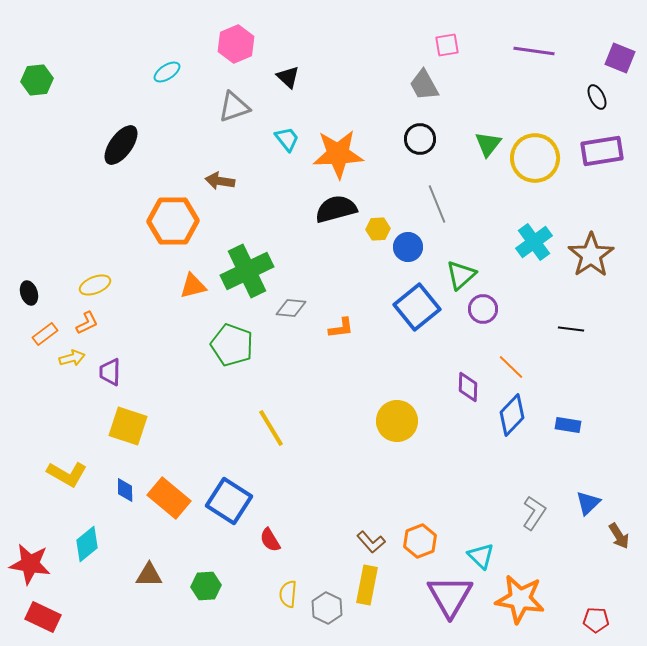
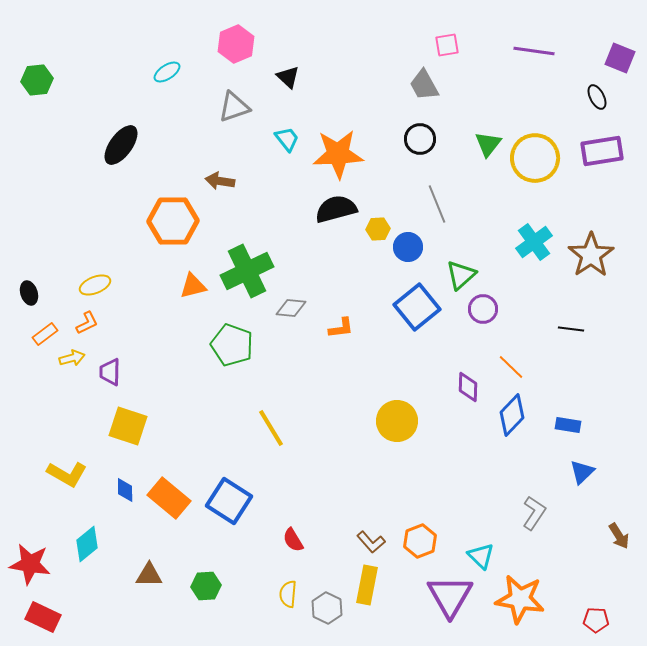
blue triangle at (588, 503): moved 6 px left, 31 px up
red semicircle at (270, 540): moved 23 px right
